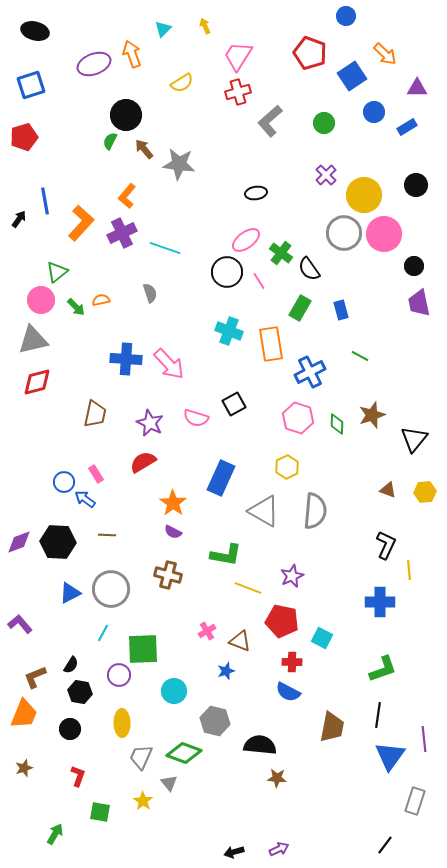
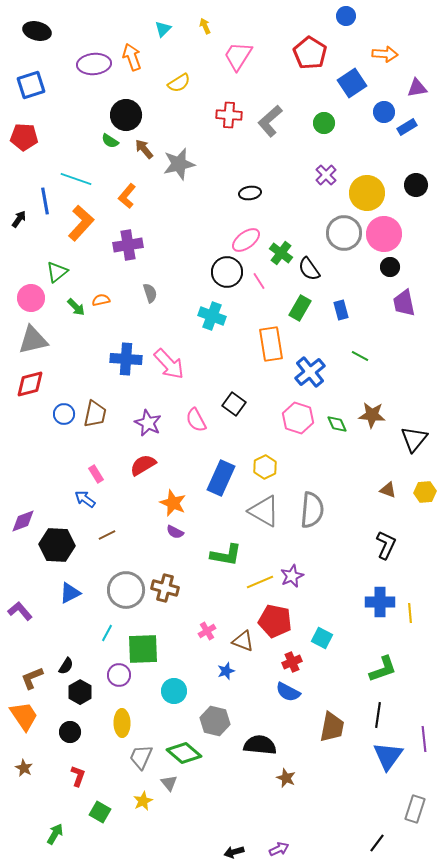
black ellipse at (35, 31): moved 2 px right
red pentagon at (310, 53): rotated 12 degrees clockwise
orange arrow at (132, 54): moved 3 px down
orange arrow at (385, 54): rotated 40 degrees counterclockwise
purple ellipse at (94, 64): rotated 16 degrees clockwise
blue square at (352, 76): moved 7 px down
yellow semicircle at (182, 83): moved 3 px left
purple triangle at (417, 88): rotated 10 degrees counterclockwise
red cross at (238, 92): moved 9 px left, 23 px down; rotated 20 degrees clockwise
blue circle at (374, 112): moved 10 px right
red pentagon at (24, 137): rotated 20 degrees clockwise
green semicircle at (110, 141): rotated 84 degrees counterclockwise
gray star at (179, 164): rotated 20 degrees counterclockwise
black ellipse at (256, 193): moved 6 px left
yellow circle at (364, 195): moved 3 px right, 2 px up
purple cross at (122, 233): moved 6 px right, 12 px down; rotated 16 degrees clockwise
cyan line at (165, 248): moved 89 px left, 69 px up
black circle at (414, 266): moved 24 px left, 1 px down
pink circle at (41, 300): moved 10 px left, 2 px up
purple trapezoid at (419, 303): moved 15 px left
cyan cross at (229, 331): moved 17 px left, 15 px up
blue cross at (310, 372): rotated 12 degrees counterclockwise
red diamond at (37, 382): moved 7 px left, 2 px down
black square at (234, 404): rotated 25 degrees counterclockwise
brown star at (372, 415): rotated 24 degrees clockwise
pink semicircle at (196, 418): moved 2 px down; rotated 45 degrees clockwise
purple star at (150, 423): moved 2 px left
green diamond at (337, 424): rotated 25 degrees counterclockwise
red semicircle at (143, 462): moved 3 px down
yellow hexagon at (287, 467): moved 22 px left
blue circle at (64, 482): moved 68 px up
orange star at (173, 503): rotated 12 degrees counterclockwise
gray semicircle at (315, 511): moved 3 px left, 1 px up
purple semicircle at (173, 532): moved 2 px right
brown line at (107, 535): rotated 30 degrees counterclockwise
purple diamond at (19, 542): moved 4 px right, 21 px up
black hexagon at (58, 542): moved 1 px left, 3 px down
yellow line at (409, 570): moved 1 px right, 43 px down
brown cross at (168, 575): moved 3 px left, 13 px down
yellow line at (248, 588): moved 12 px right, 6 px up; rotated 44 degrees counterclockwise
gray circle at (111, 589): moved 15 px right, 1 px down
red pentagon at (282, 621): moved 7 px left
purple L-shape at (20, 624): moved 13 px up
cyan line at (103, 633): moved 4 px right
brown triangle at (240, 641): moved 3 px right
red cross at (292, 662): rotated 24 degrees counterclockwise
black semicircle at (71, 665): moved 5 px left, 1 px down
brown L-shape at (35, 677): moved 3 px left, 1 px down
black hexagon at (80, 692): rotated 20 degrees clockwise
orange trapezoid at (24, 714): moved 2 px down; rotated 56 degrees counterclockwise
black circle at (70, 729): moved 3 px down
green diamond at (184, 753): rotated 20 degrees clockwise
blue triangle at (390, 756): moved 2 px left
brown star at (24, 768): rotated 24 degrees counterclockwise
brown star at (277, 778): moved 9 px right; rotated 18 degrees clockwise
yellow star at (143, 801): rotated 12 degrees clockwise
gray rectangle at (415, 801): moved 8 px down
green square at (100, 812): rotated 20 degrees clockwise
black line at (385, 845): moved 8 px left, 2 px up
